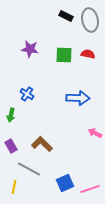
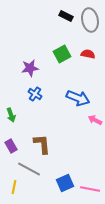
purple star: moved 19 px down; rotated 18 degrees counterclockwise
green square: moved 2 px left, 1 px up; rotated 30 degrees counterclockwise
blue cross: moved 8 px right
blue arrow: rotated 20 degrees clockwise
green arrow: rotated 32 degrees counterclockwise
pink arrow: moved 13 px up
brown L-shape: rotated 40 degrees clockwise
pink line: rotated 30 degrees clockwise
